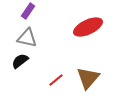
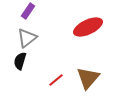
gray triangle: rotated 50 degrees counterclockwise
black semicircle: rotated 36 degrees counterclockwise
